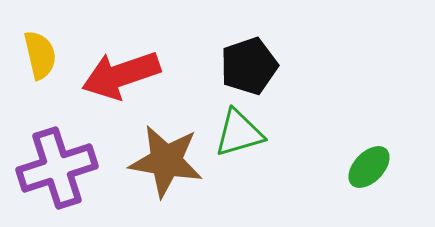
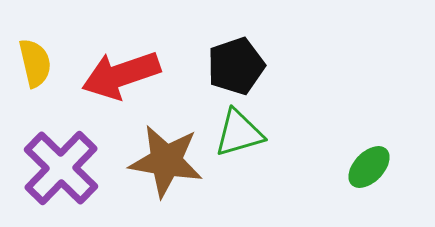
yellow semicircle: moved 5 px left, 8 px down
black pentagon: moved 13 px left
purple cross: moved 4 px right; rotated 28 degrees counterclockwise
